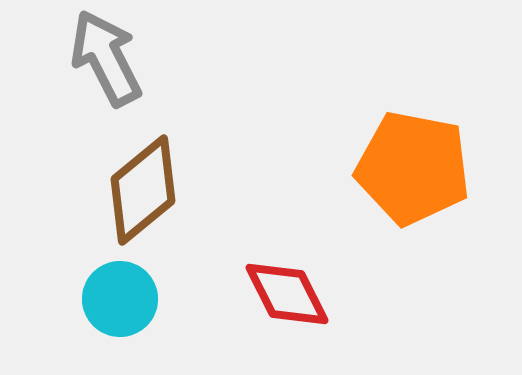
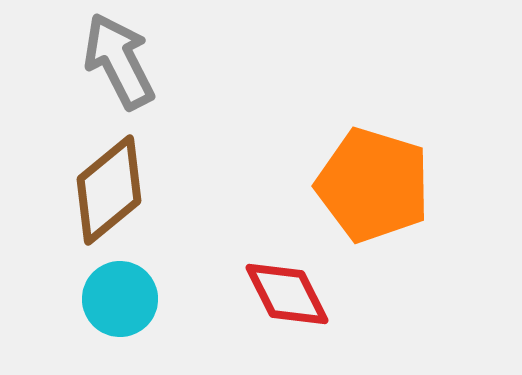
gray arrow: moved 13 px right, 3 px down
orange pentagon: moved 40 px left, 17 px down; rotated 6 degrees clockwise
brown diamond: moved 34 px left
